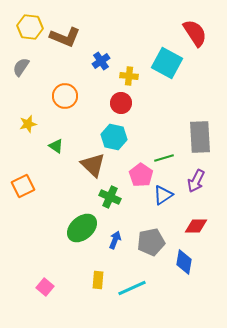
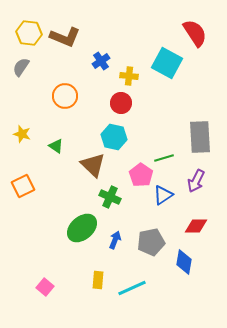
yellow hexagon: moved 1 px left, 6 px down
yellow star: moved 6 px left, 10 px down; rotated 30 degrees clockwise
